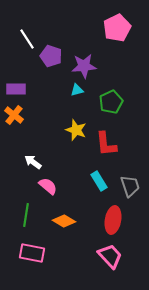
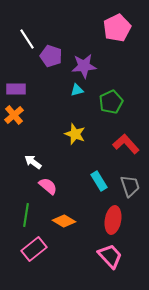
orange cross: rotated 12 degrees clockwise
yellow star: moved 1 px left, 4 px down
red L-shape: moved 20 px right; rotated 144 degrees clockwise
pink rectangle: moved 2 px right, 4 px up; rotated 50 degrees counterclockwise
